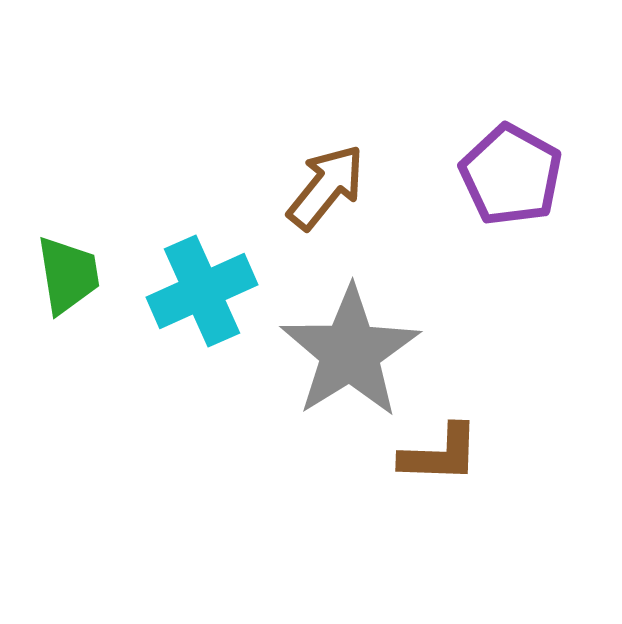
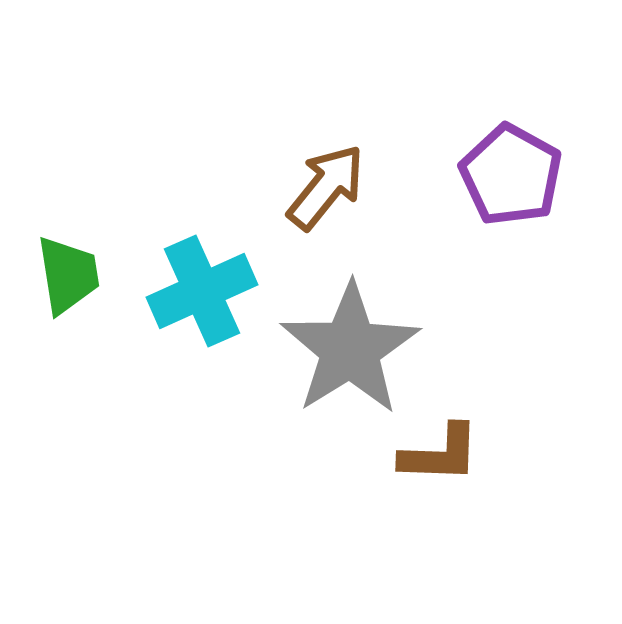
gray star: moved 3 px up
